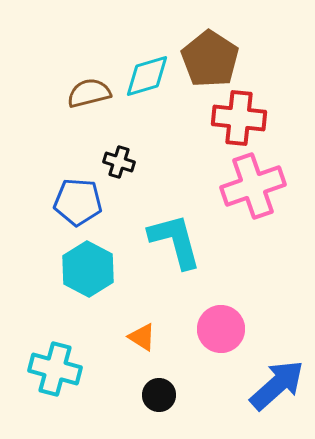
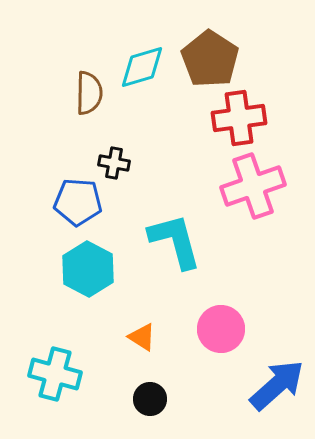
cyan diamond: moved 5 px left, 9 px up
brown semicircle: rotated 105 degrees clockwise
red cross: rotated 14 degrees counterclockwise
black cross: moved 5 px left, 1 px down; rotated 8 degrees counterclockwise
cyan cross: moved 5 px down
black circle: moved 9 px left, 4 px down
